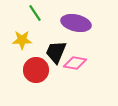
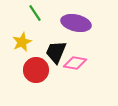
yellow star: moved 2 px down; rotated 24 degrees counterclockwise
